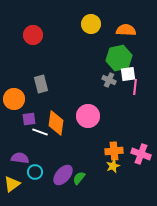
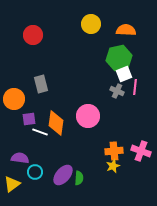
white square: moved 4 px left; rotated 14 degrees counterclockwise
gray cross: moved 8 px right, 11 px down
pink cross: moved 3 px up
green semicircle: rotated 144 degrees clockwise
